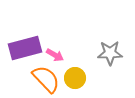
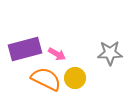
purple rectangle: moved 1 px down
pink arrow: moved 2 px right, 1 px up
orange semicircle: rotated 20 degrees counterclockwise
